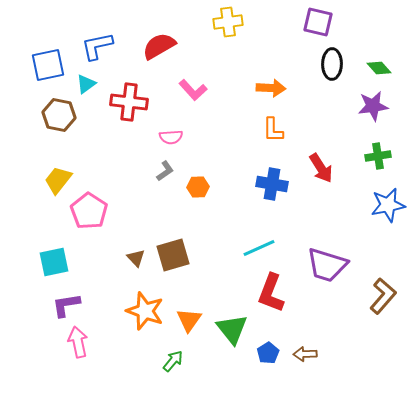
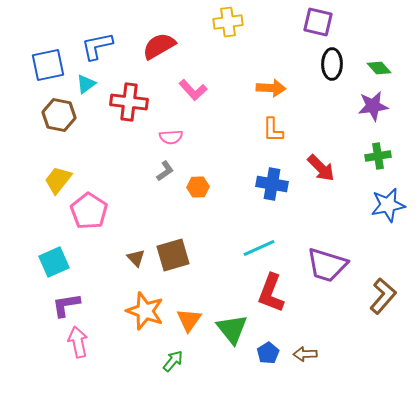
red arrow: rotated 12 degrees counterclockwise
cyan square: rotated 12 degrees counterclockwise
